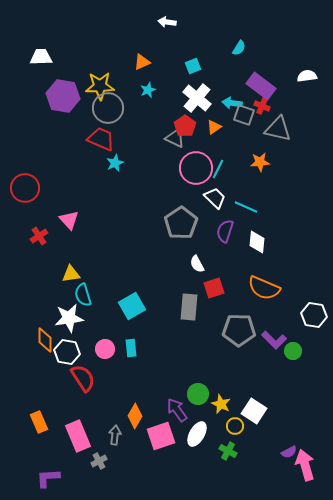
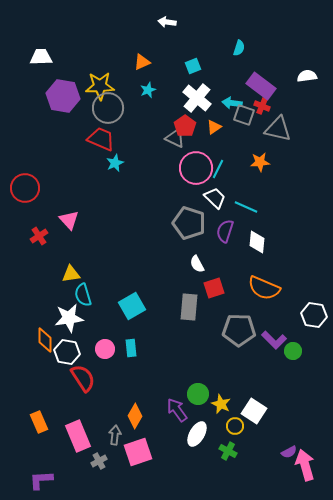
cyan semicircle at (239, 48): rotated 14 degrees counterclockwise
gray pentagon at (181, 223): moved 8 px right; rotated 20 degrees counterclockwise
pink square at (161, 436): moved 23 px left, 16 px down
purple L-shape at (48, 478): moved 7 px left, 2 px down
